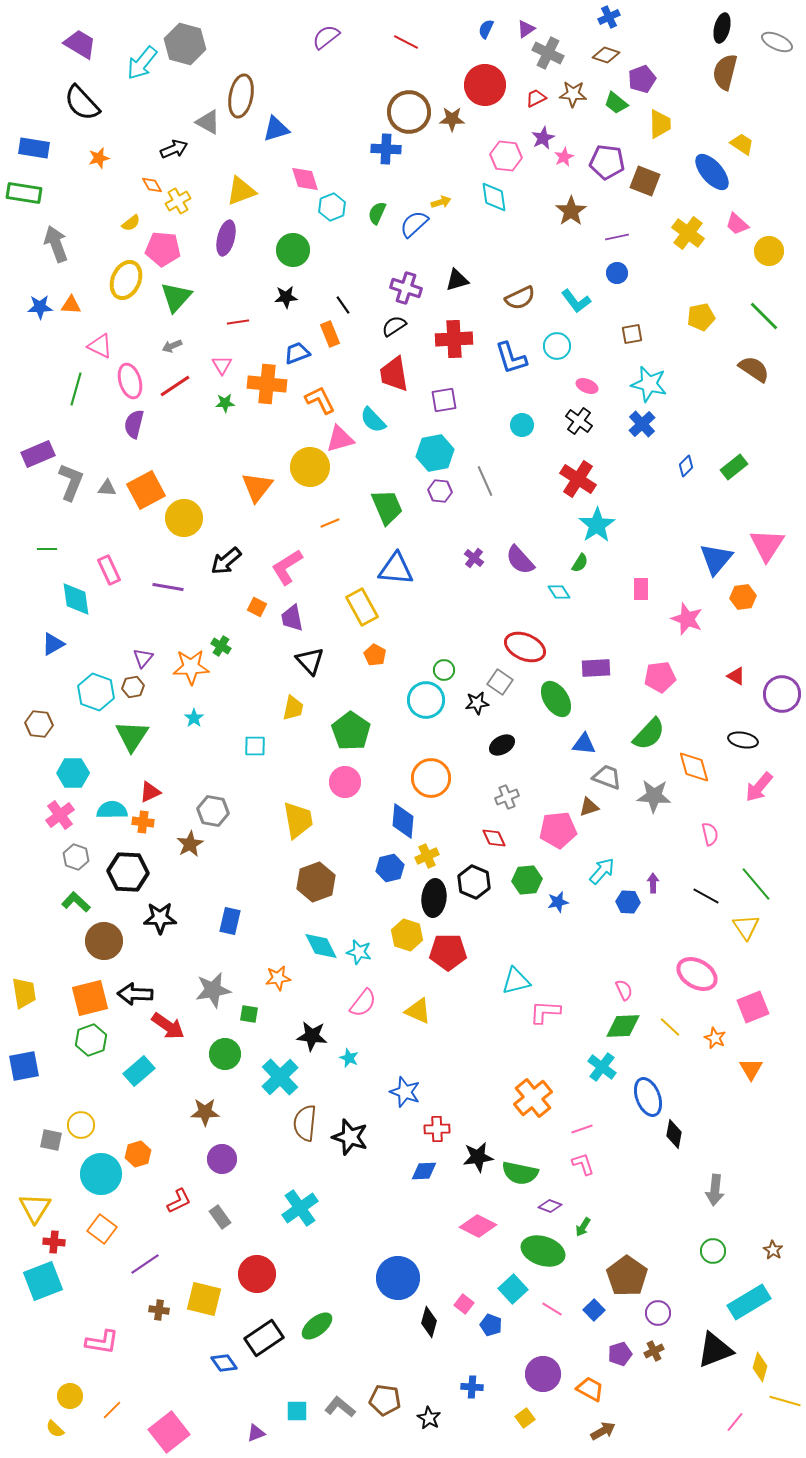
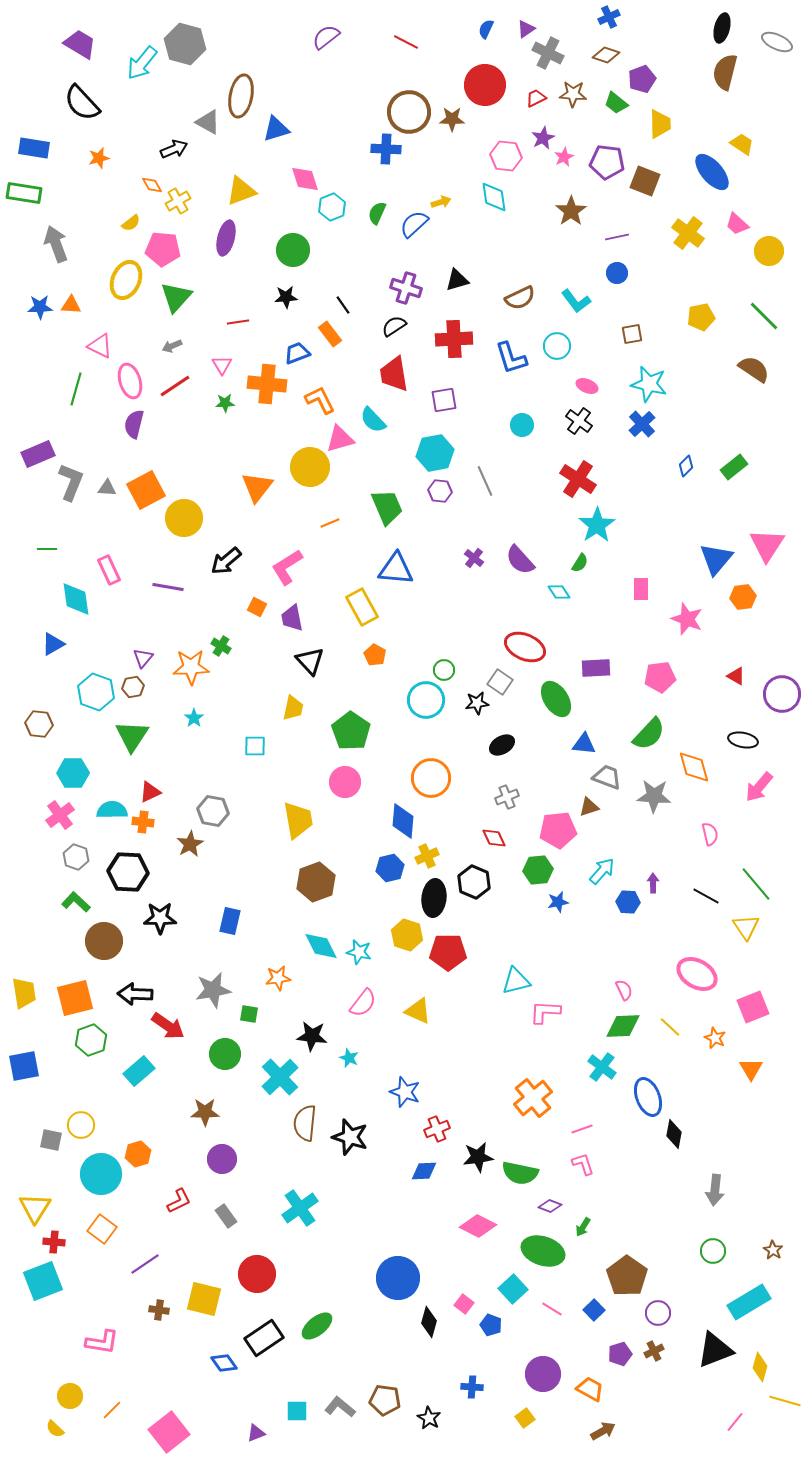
orange rectangle at (330, 334): rotated 15 degrees counterclockwise
green hexagon at (527, 880): moved 11 px right, 10 px up
orange square at (90, 998): moved 15 px left
red cross at (437, 1129): rotated 20 degrees counterclockwise
gray rectangle at (220, 1217): moved 6 px right, 1 px up
